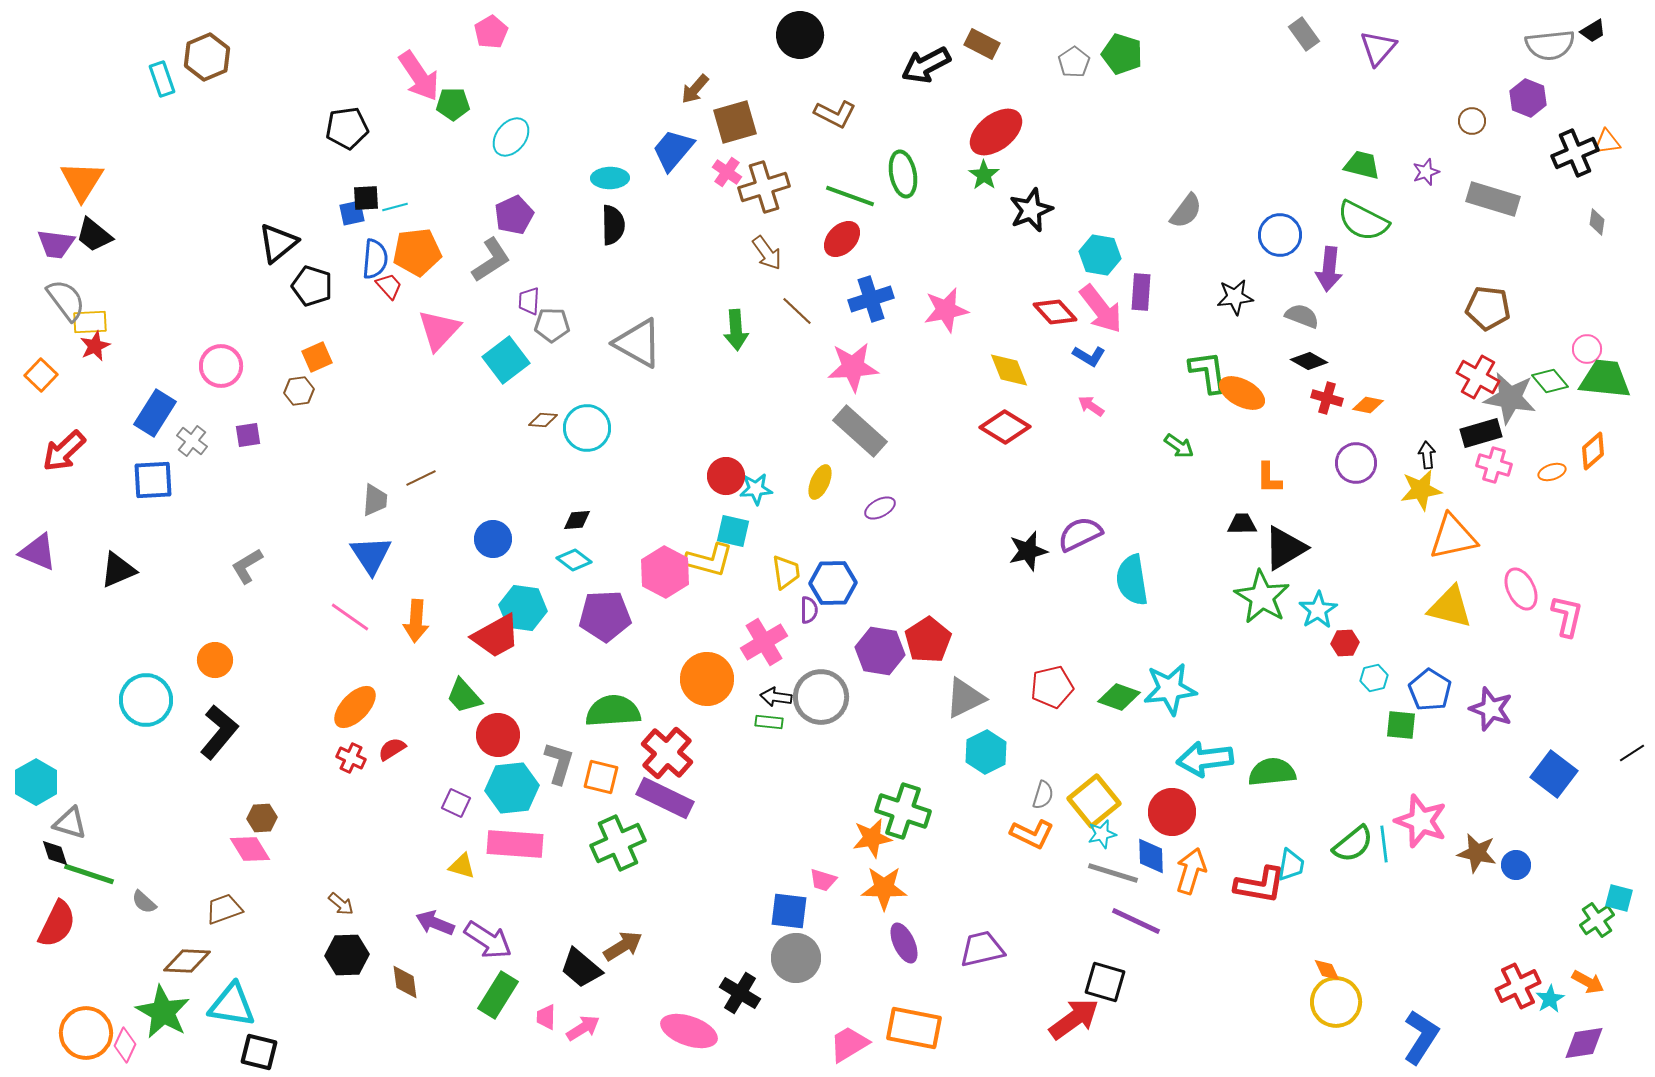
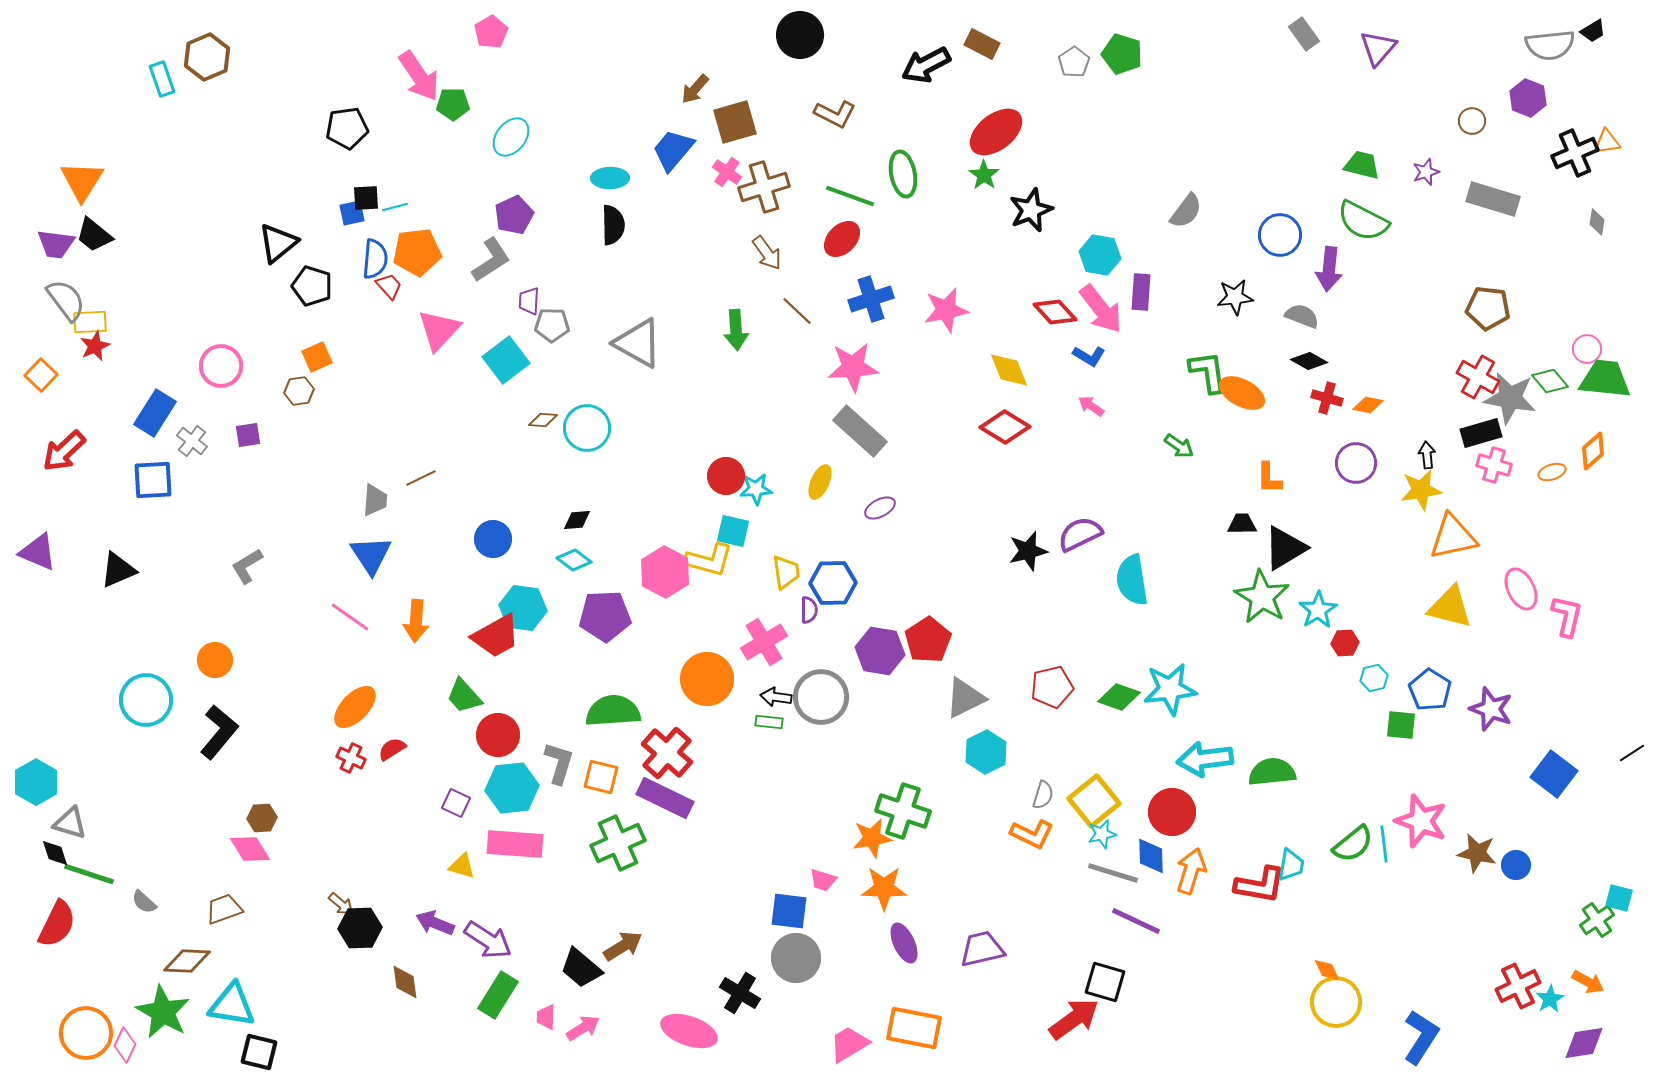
black hexagon at (347, 955): moved 13 px right, 27 px up
